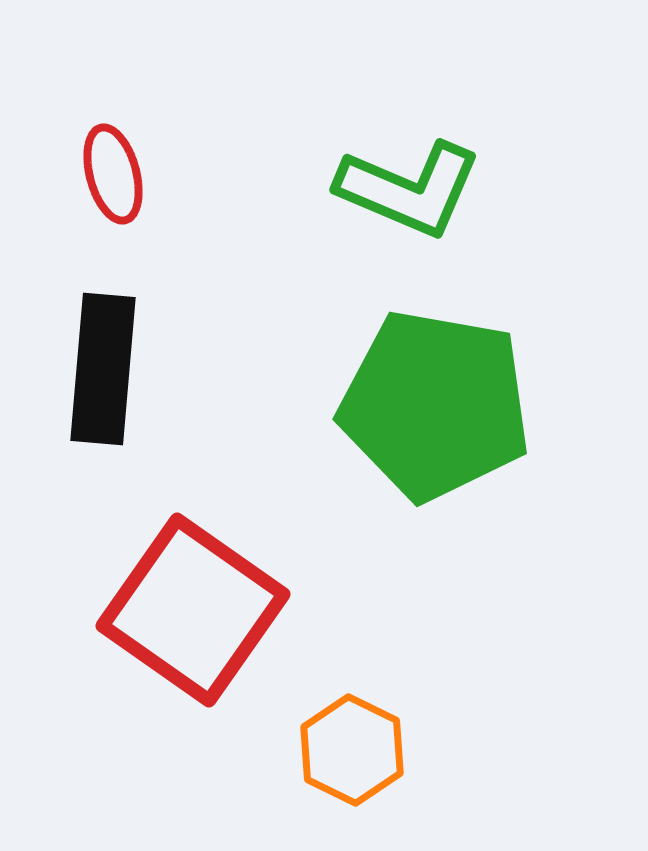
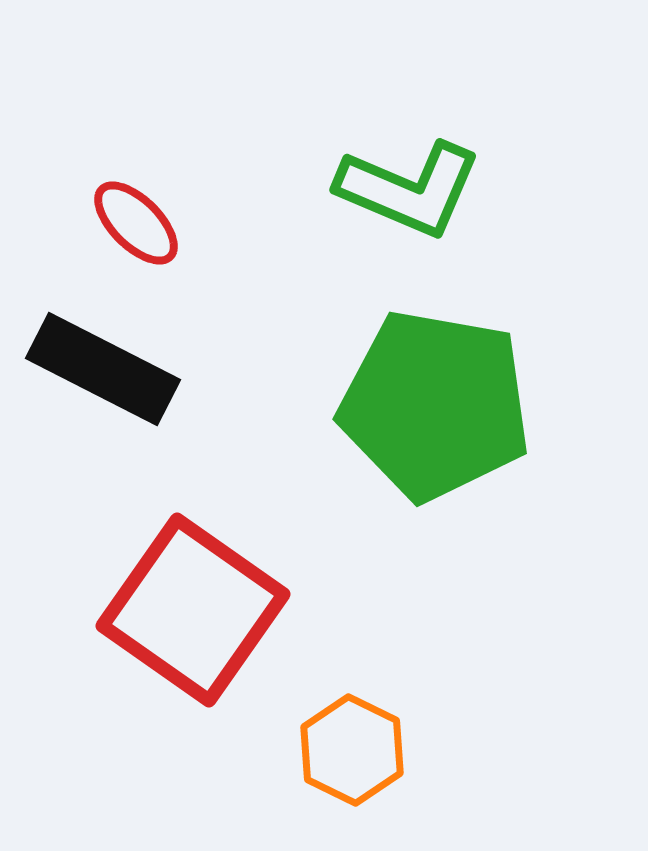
red ellipse: moved 23 px right, 49 px down; rotated 30 degrees counterclockwise
black rectangle: rotated 68 degrees counterclockwise
